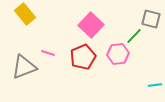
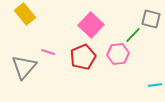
green line: moved 1 px left, 1 px up
pink line: moved 1 px up
gray triangle: rotated 28 degrees counterclockwise
